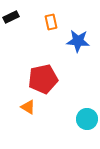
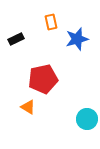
black rectangle: moved 5 px right, 22 px down
blue star: moved 1 px left, 2 px up; rotated 20 degrees counterclockwise
